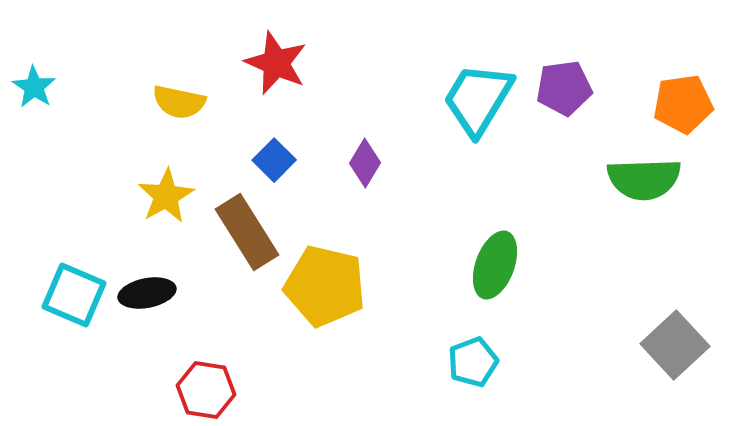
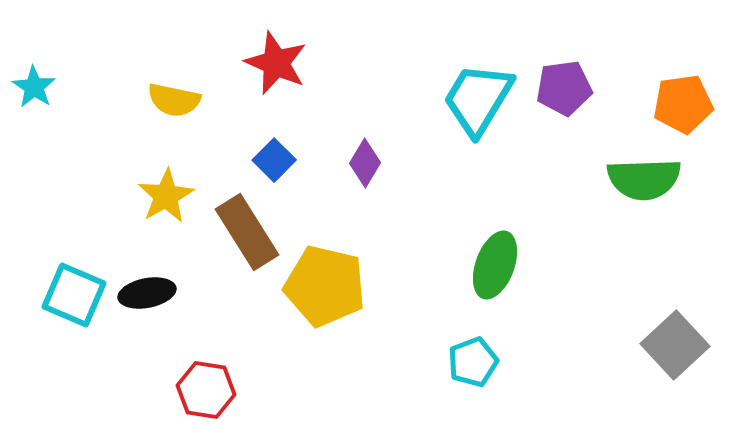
yellow semicircle: moved 5 px left, 2 px up
